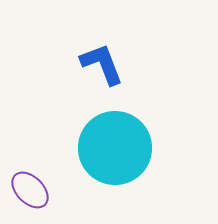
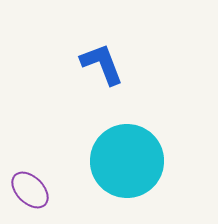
cyan circle: moved 12 px right, 13 px down
